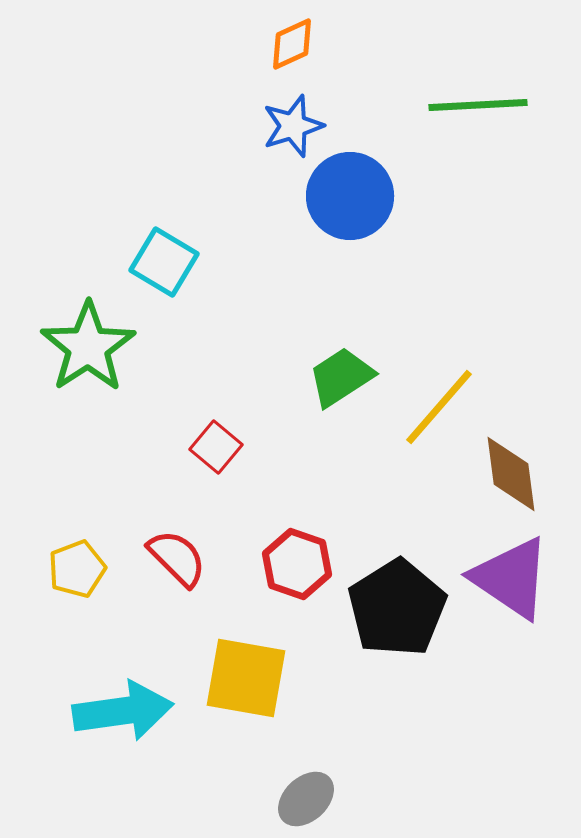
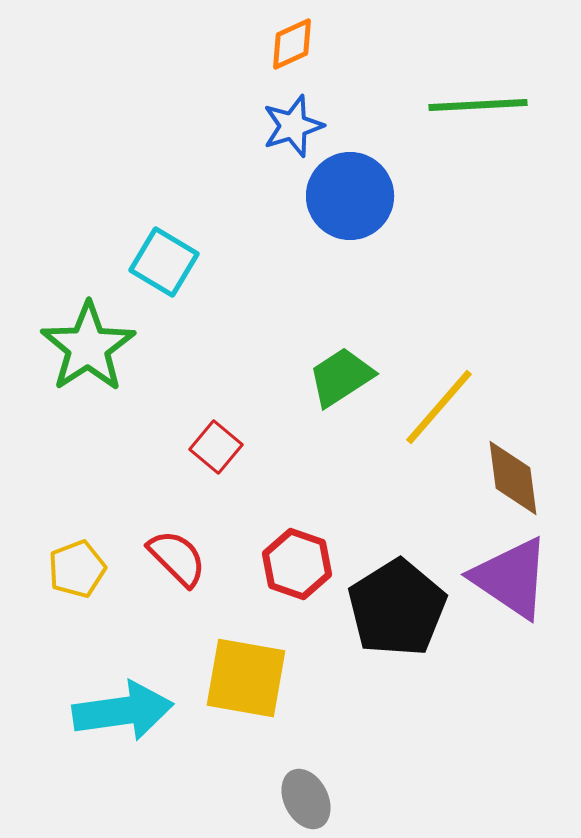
brown diamond: moved 2 px right, 4 px down
gray ellipse: rotated 74 degrees counterclockwise
